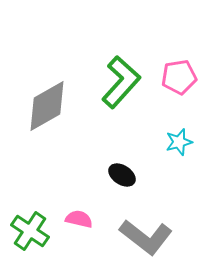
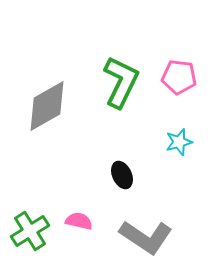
pink pentagon: rotated 16 degrees clockwise
green L-shape: rotated 16 degrees counterclockwise
black ellipse: rotated 32 degrees clockwise
pink semicircle: moved 2 px down
green cross: rotated 24 degrees clockwise
gray L-shape: rotated 4 degrees counterclockwise
